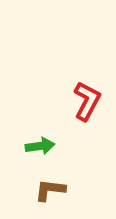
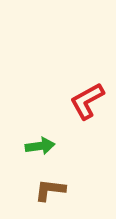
red L-shape: rotated 147 degrees counterclockwise
